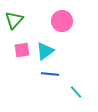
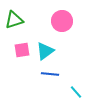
green triangle: rotated 30 degrees clockwise
